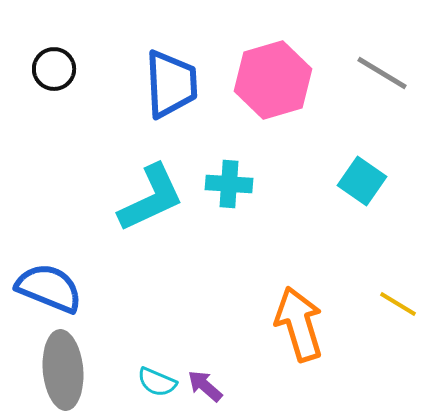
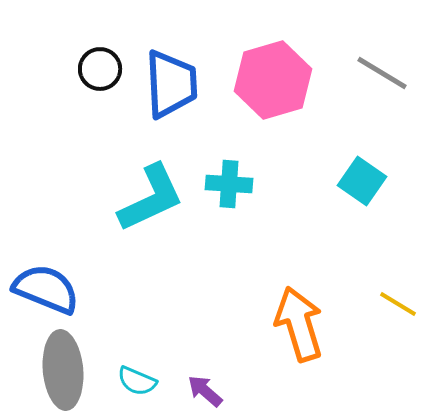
black circle: moved 46 px right
blue semicircle: moved 3 px left, 1 px down
cyan semicircle: moved 20 px left, 1 px up
purple arrow: moved 5 px down
